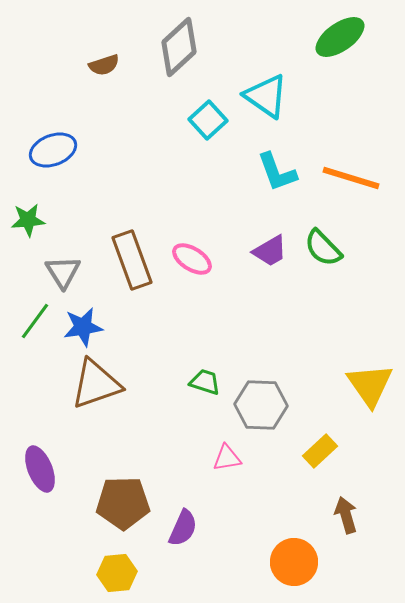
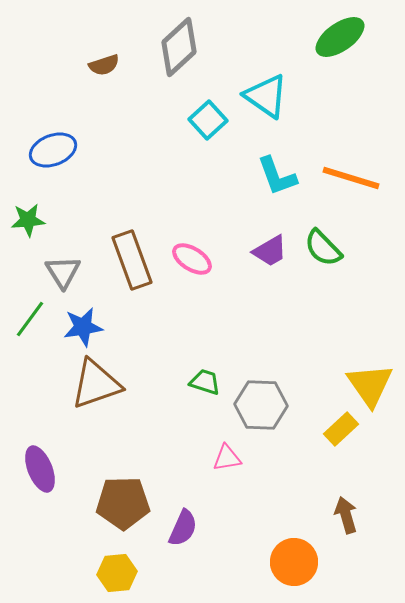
cyan L-shape: moved 4 px down
green line: moved 5 px left, 2 px up
yellow rectangle: moved 21 px right, 22 px up
